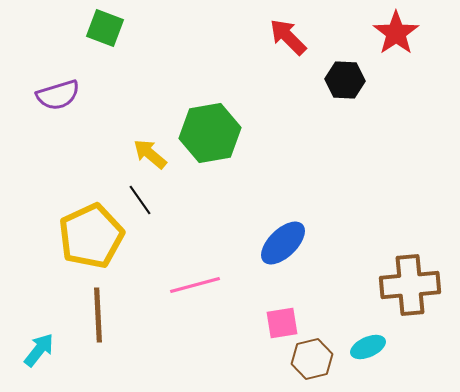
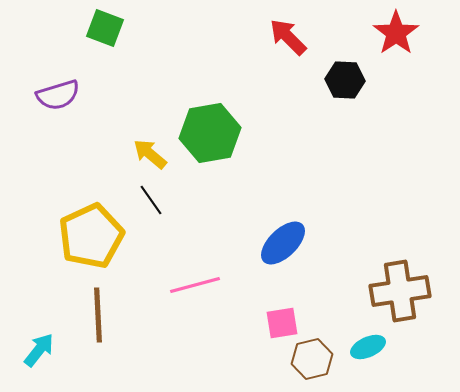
black line: moved 11 px right
brown cross: moved 10 px left, 6 px down; rotated 4 degrees counterclockwise
